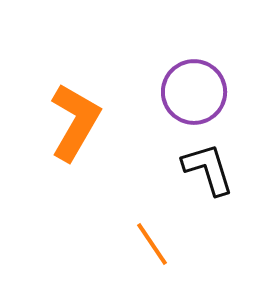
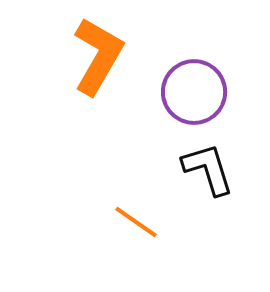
orange L-shape: moved 23 px right, 66 px up
orange line: moved 16 px left, 22 px up; rotated 21 degrees counterclockwise
